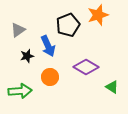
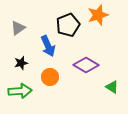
gray triangle: moved 2 px up
black star: moved 6 px left, 7 px down
purple diamond: moved 2 px up
